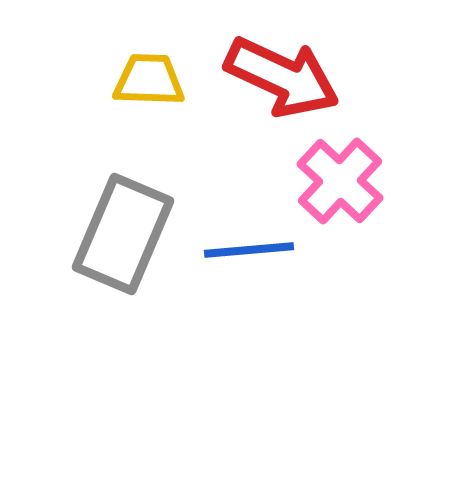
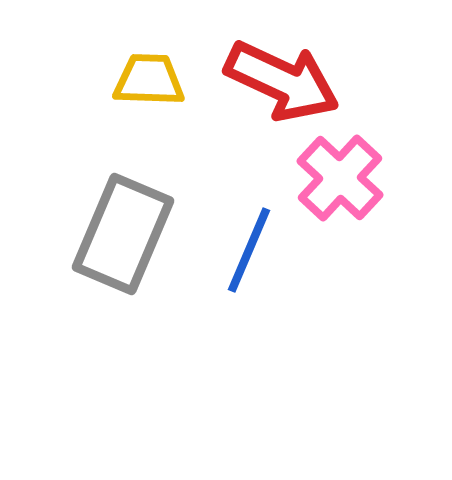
red arrow: moved 4 px down
pink cross: moved 3 px up
blue line: rotated 62 degrees counterclockwise
